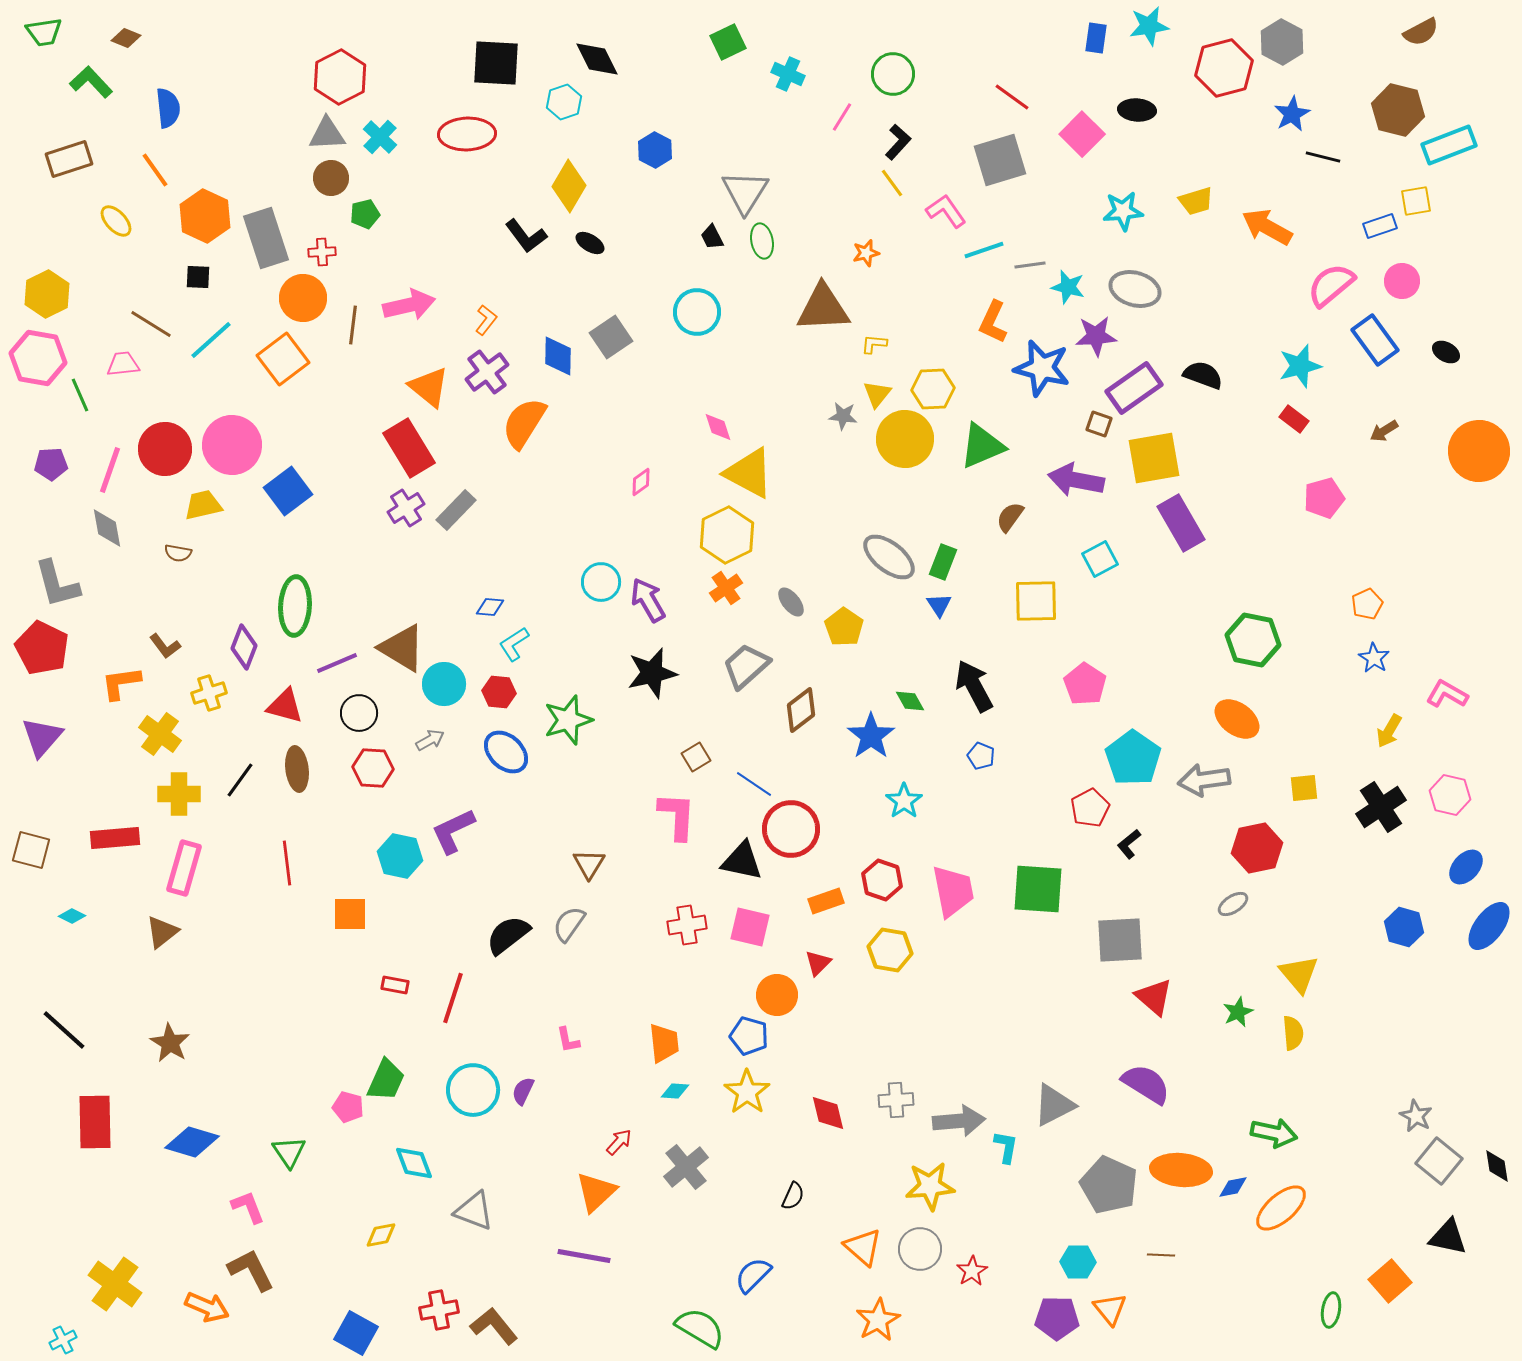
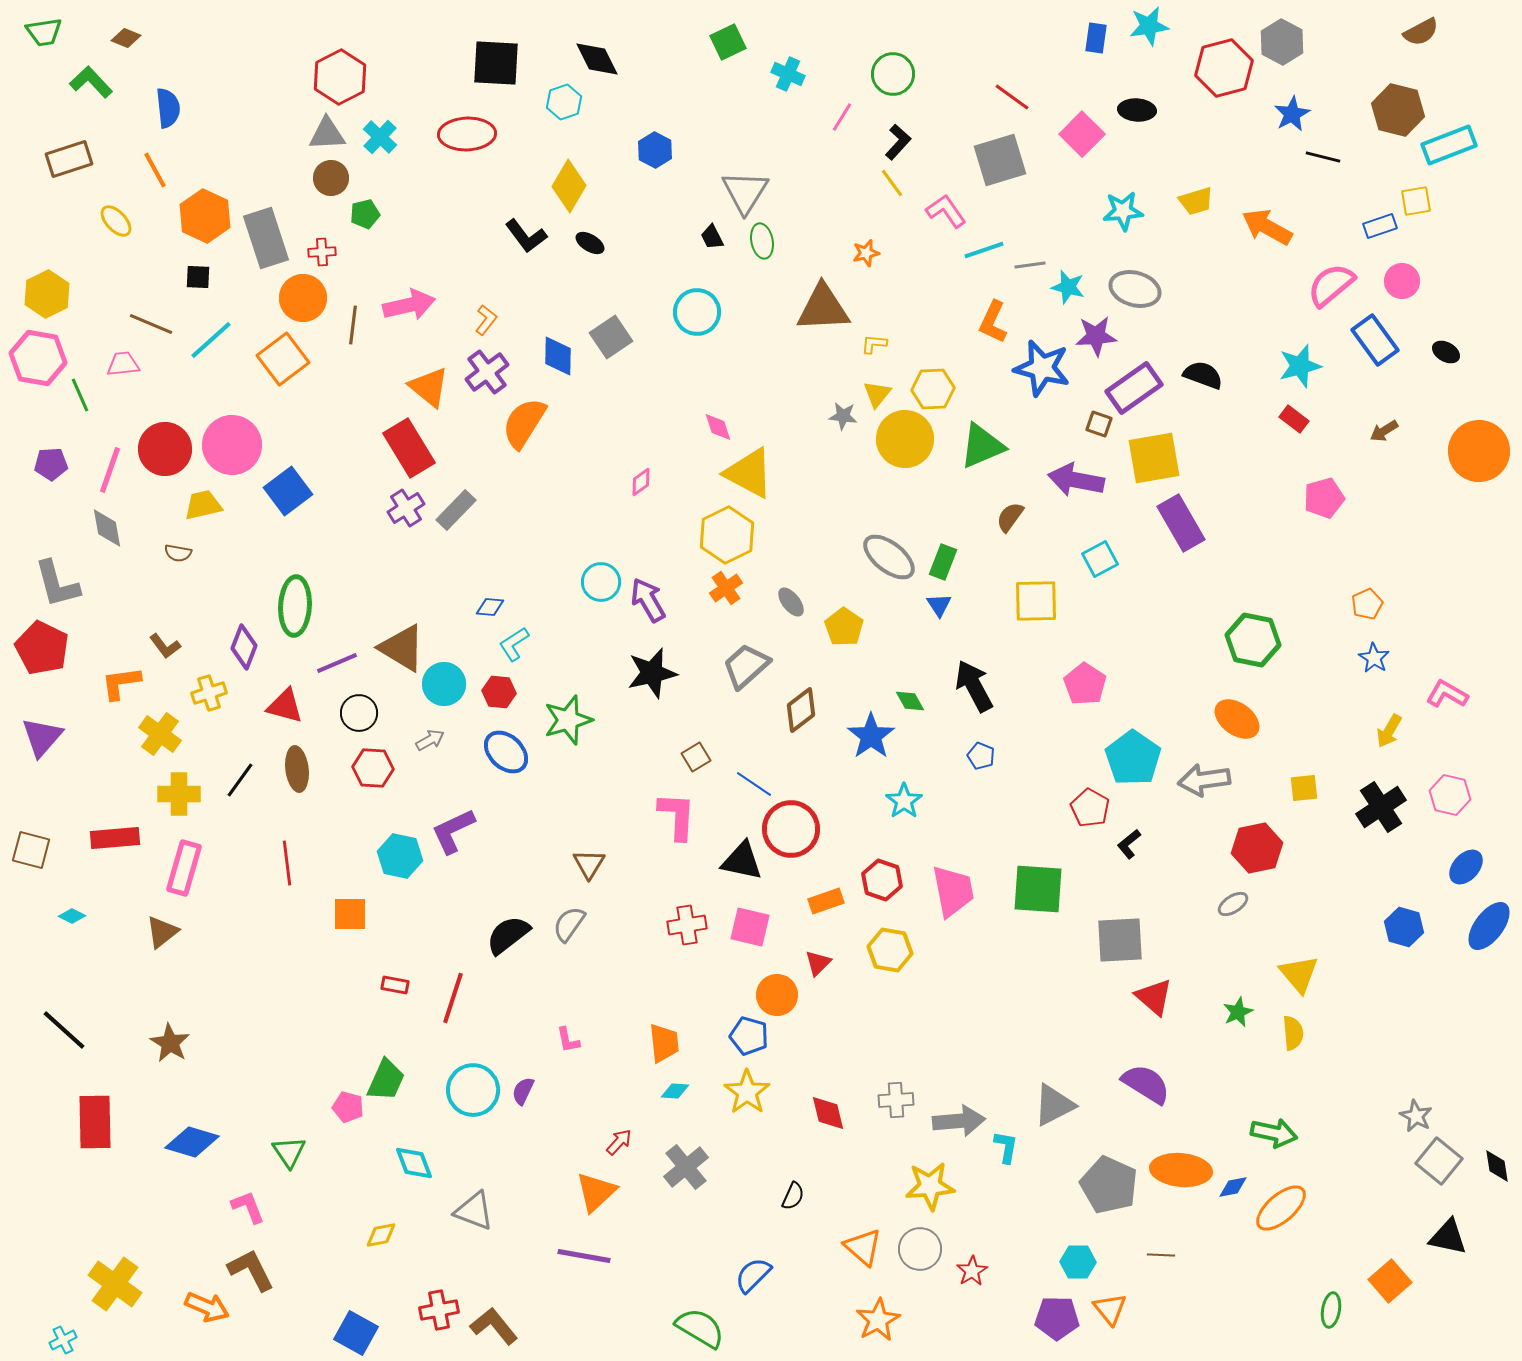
orange line at (155, 170): rotated 6 degrees clockwise
brown line at (151, 324): rotated 9 degrees counterclockwise
red pentagon at (1090, 808): rotated 15 degrees counterclockwise
